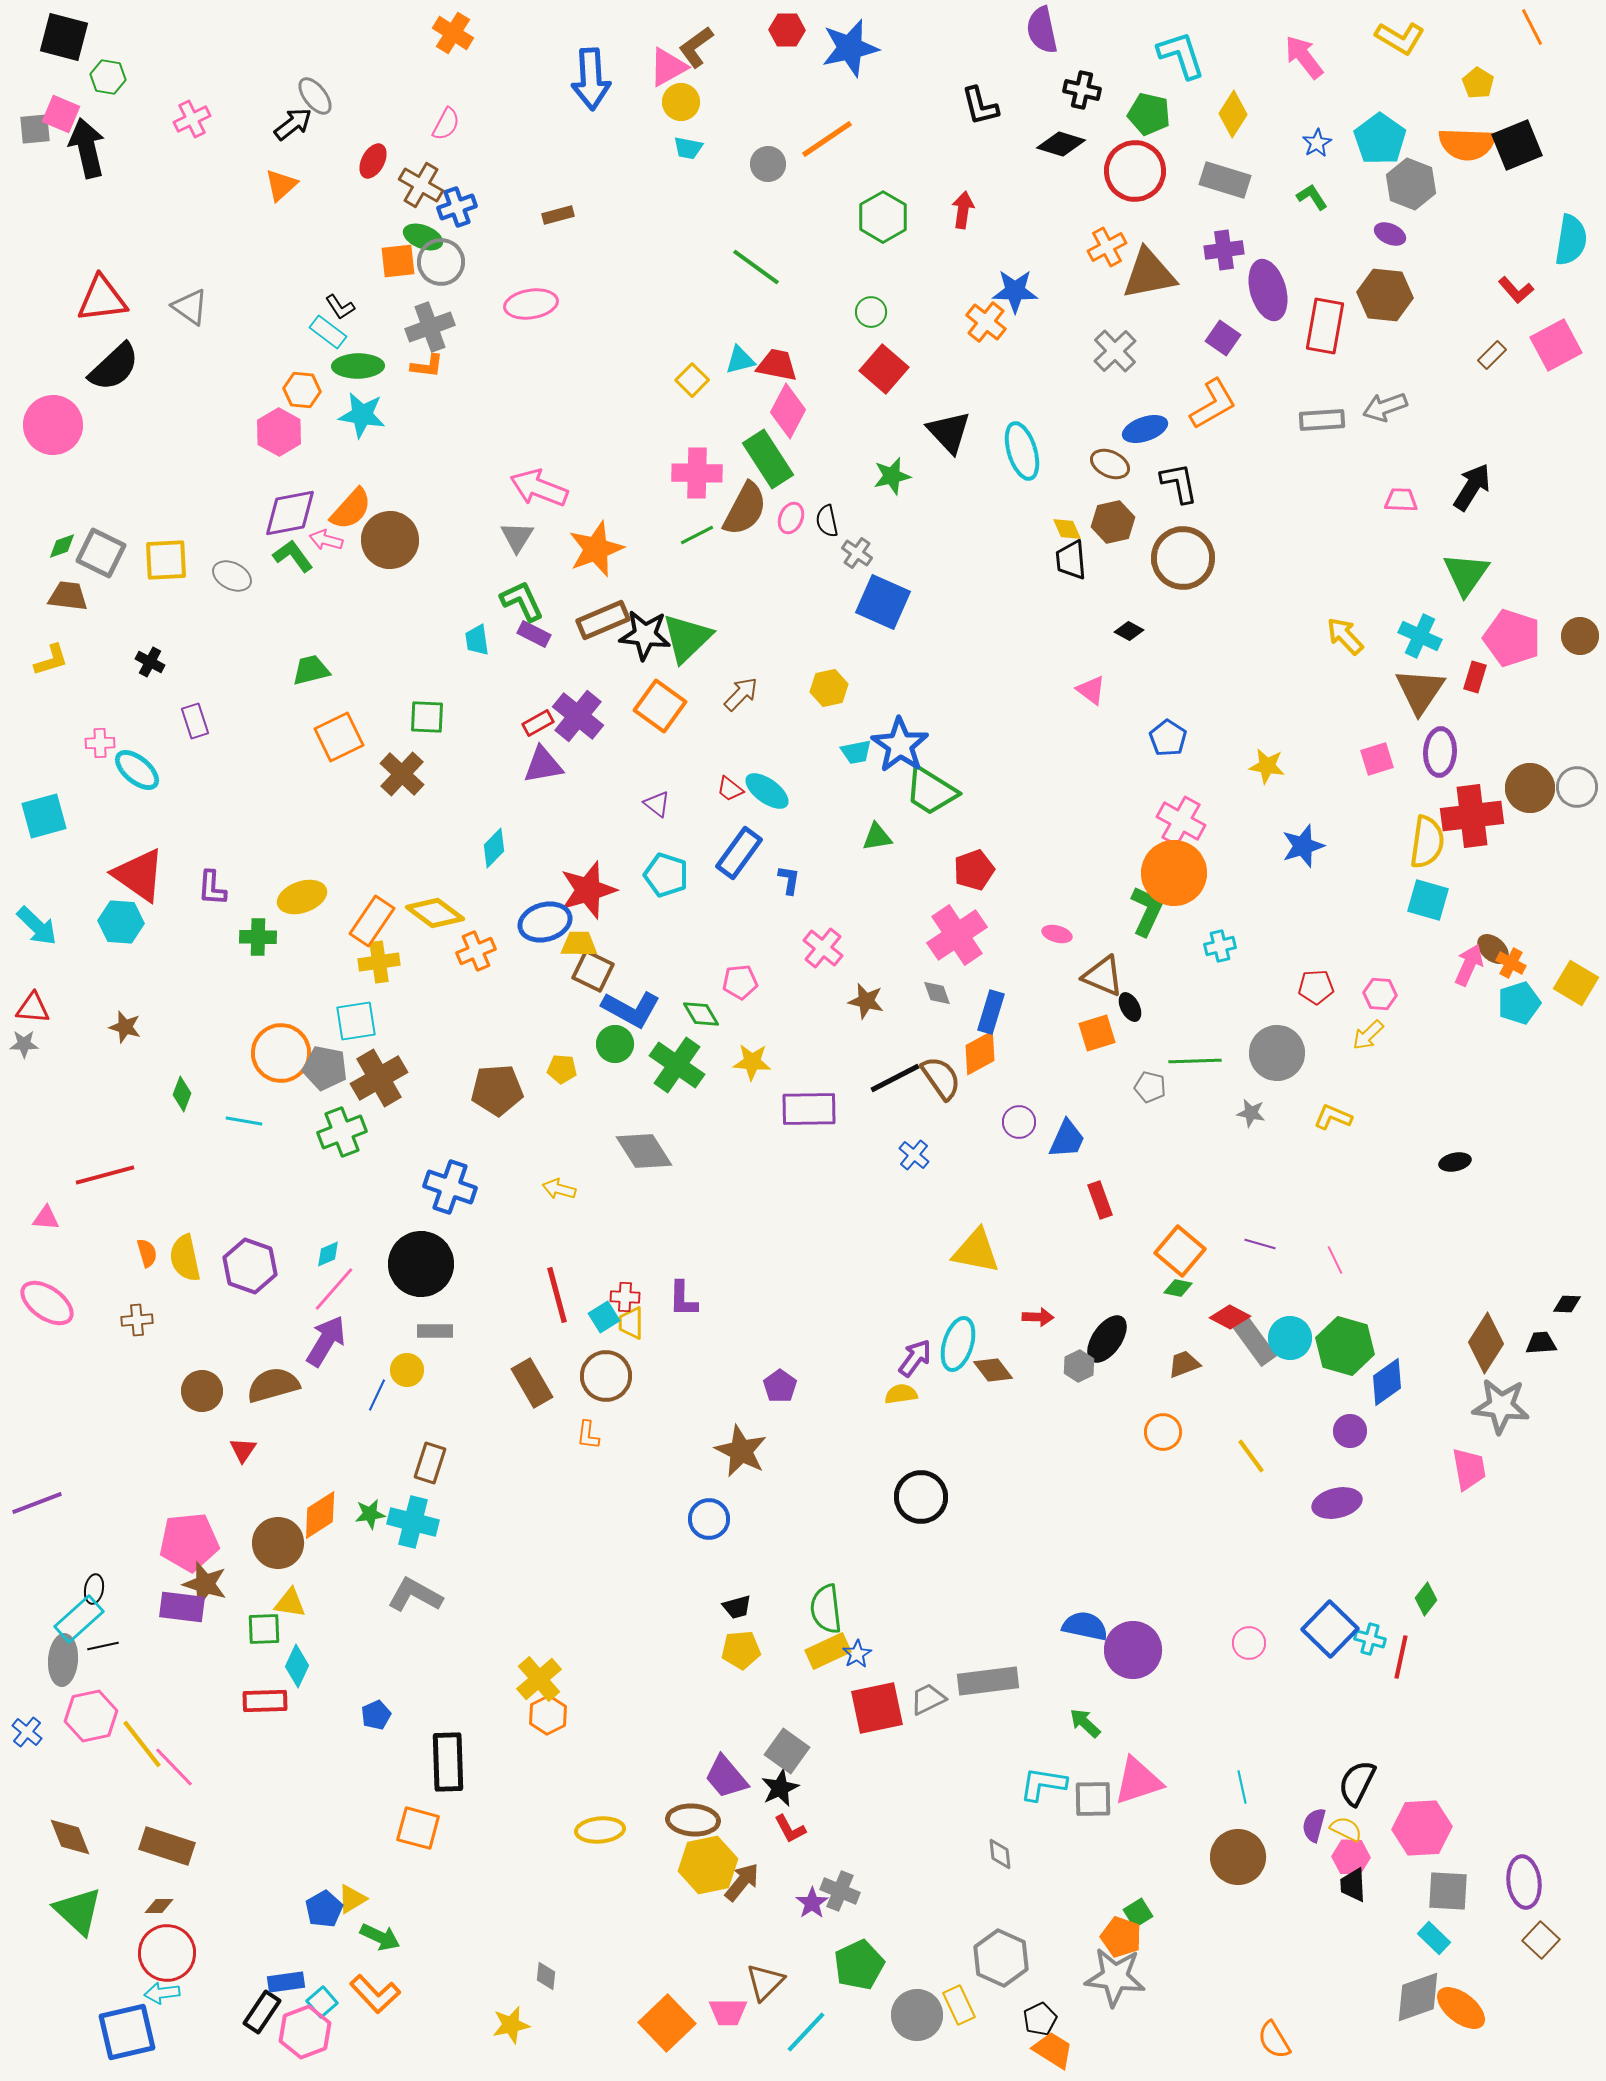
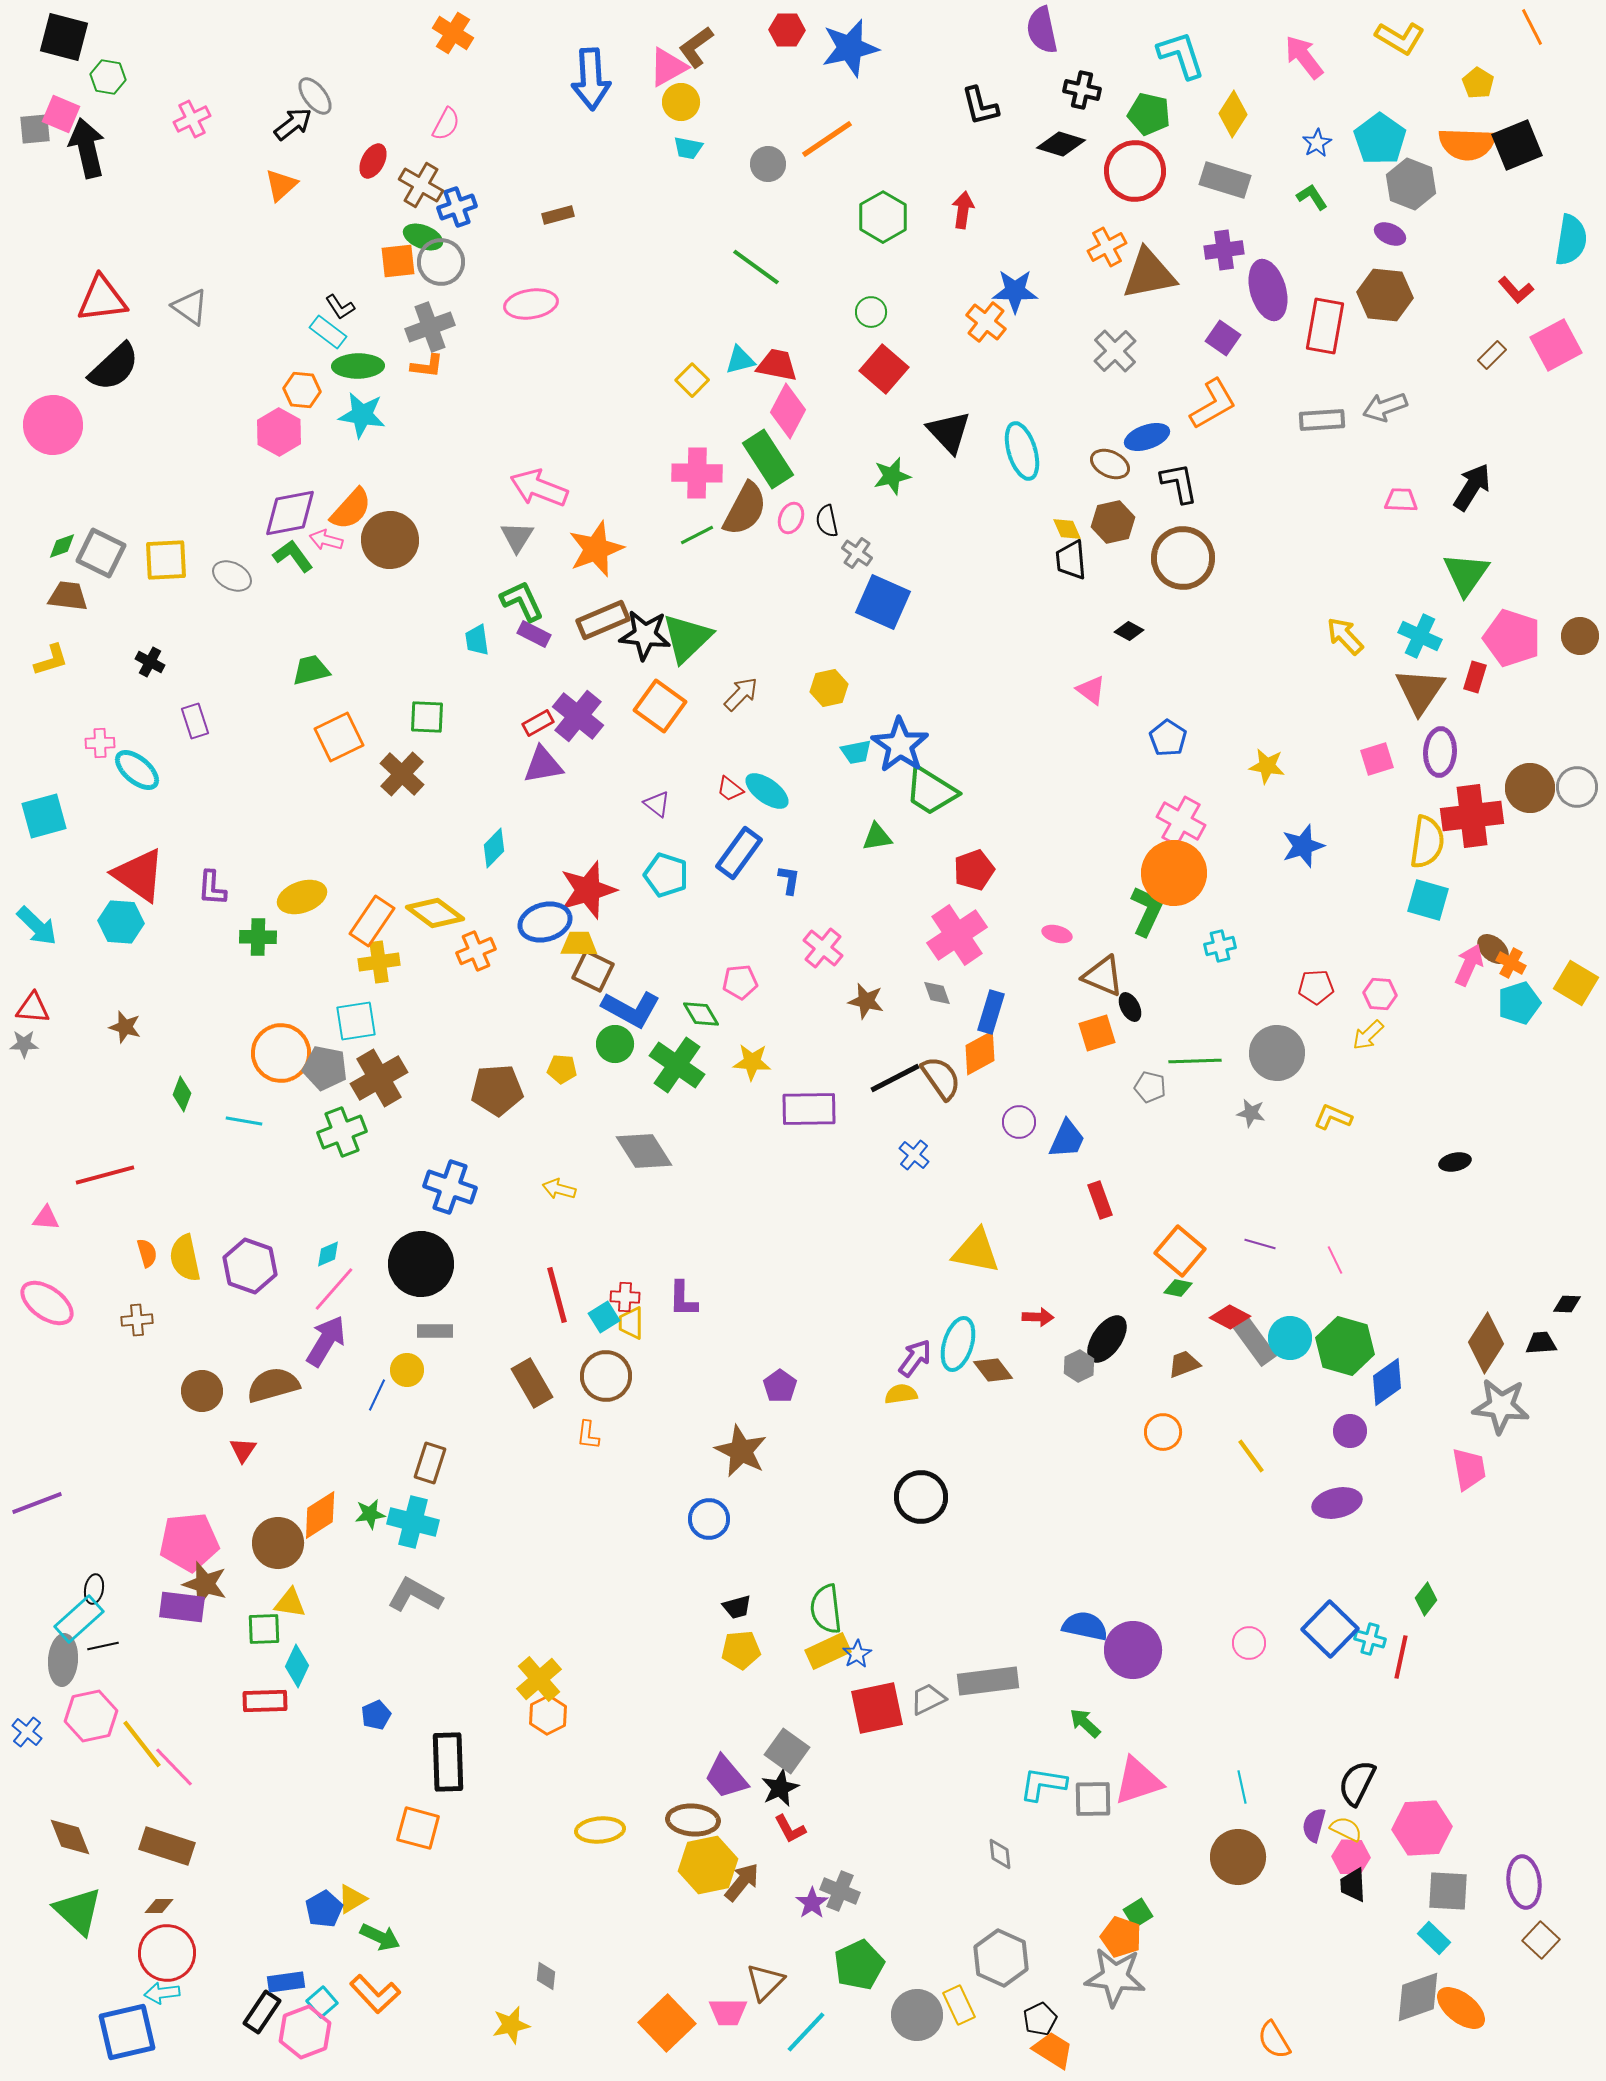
blue ellipse at (1145, 429): moved 2 px right, 8 px down
